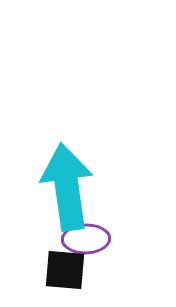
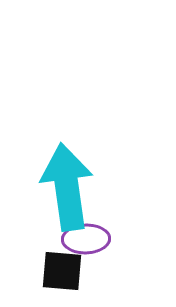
black square: moved 3 px left, 1 px down
